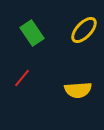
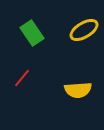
yellow ellipse: rotated 16 degrees clockwise
